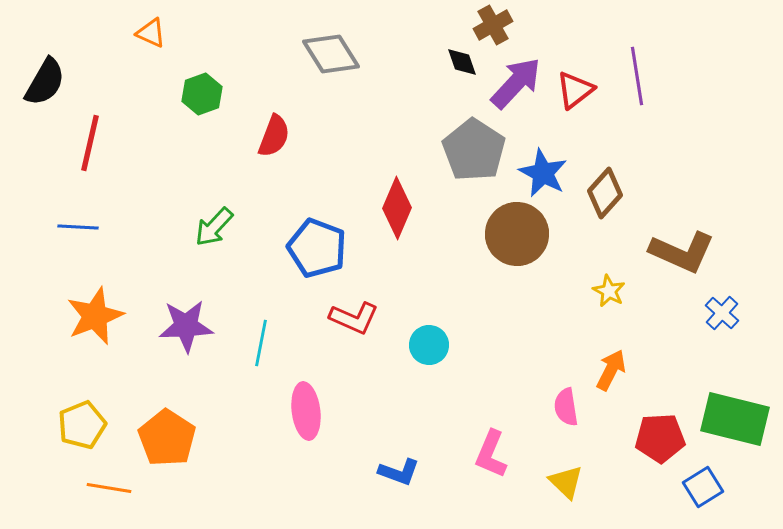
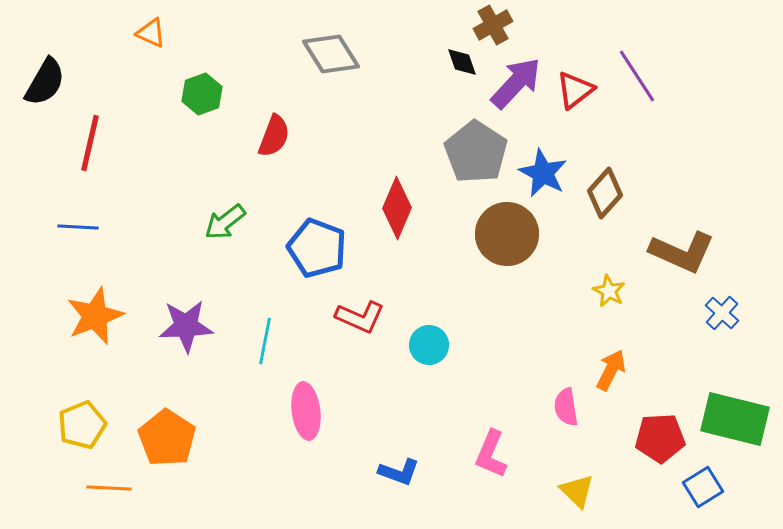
purple line: rotated 24 degrees counterclockwise
gray pentagon: moved 2 px right, 2 px down
green arrow: moved 11 px right, 5 px up; rotated 9 degrees clockwise
brown circle: moved 10 px left
red L-shape: moved 6 px right, 1 px up
cyan line: moved 4 px right, 2 px up
yellow triangle: moved 11 px right, 9 px down
orange line: rotated 6 degrees counterclockwise
